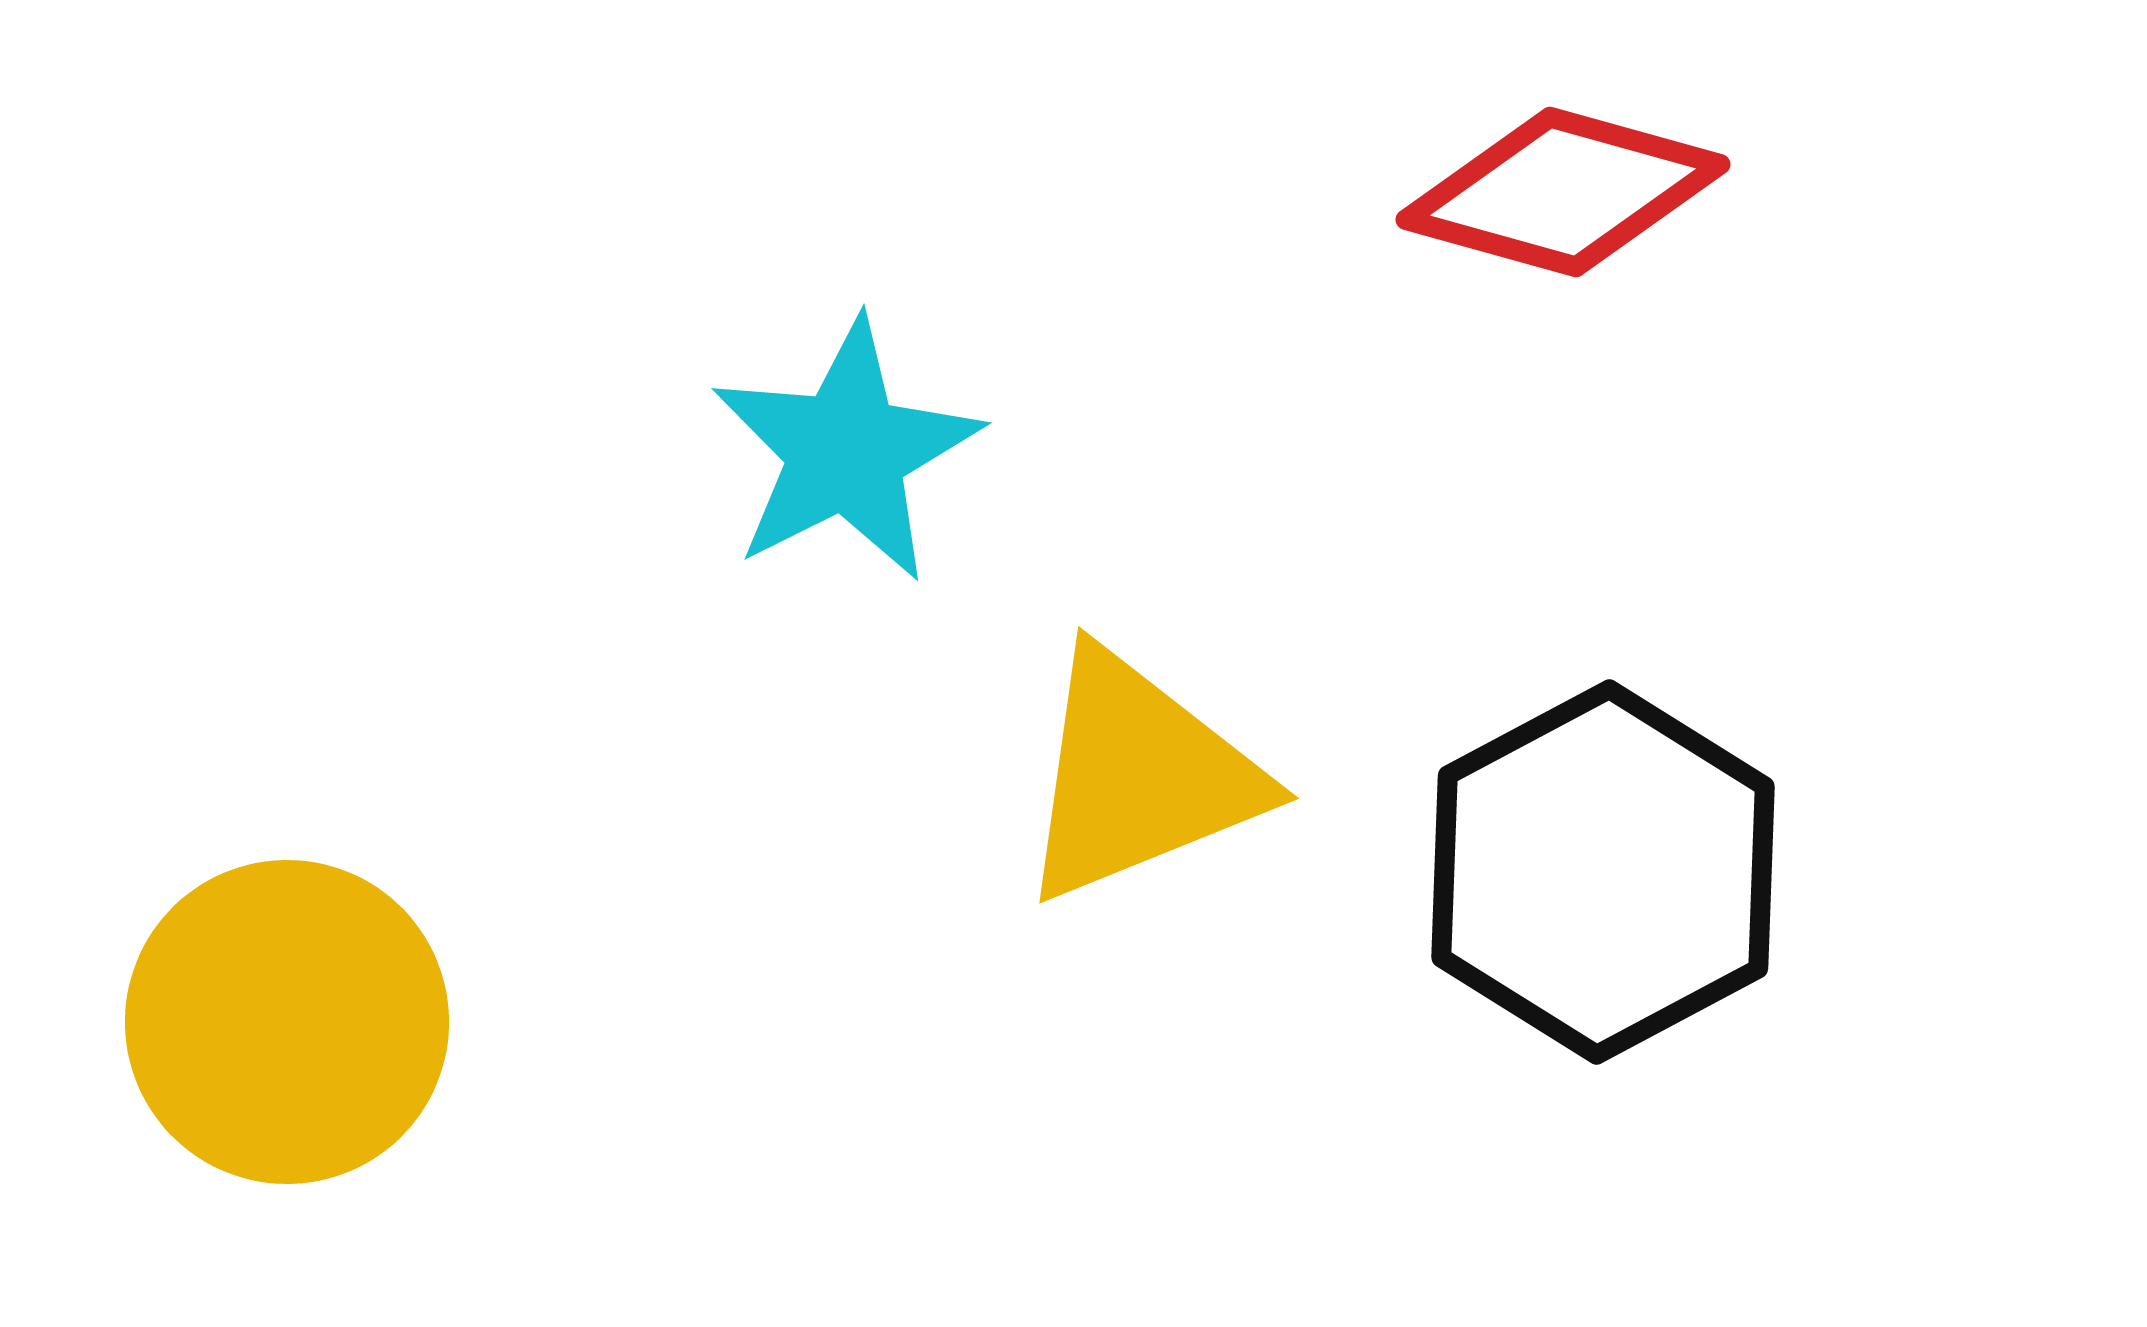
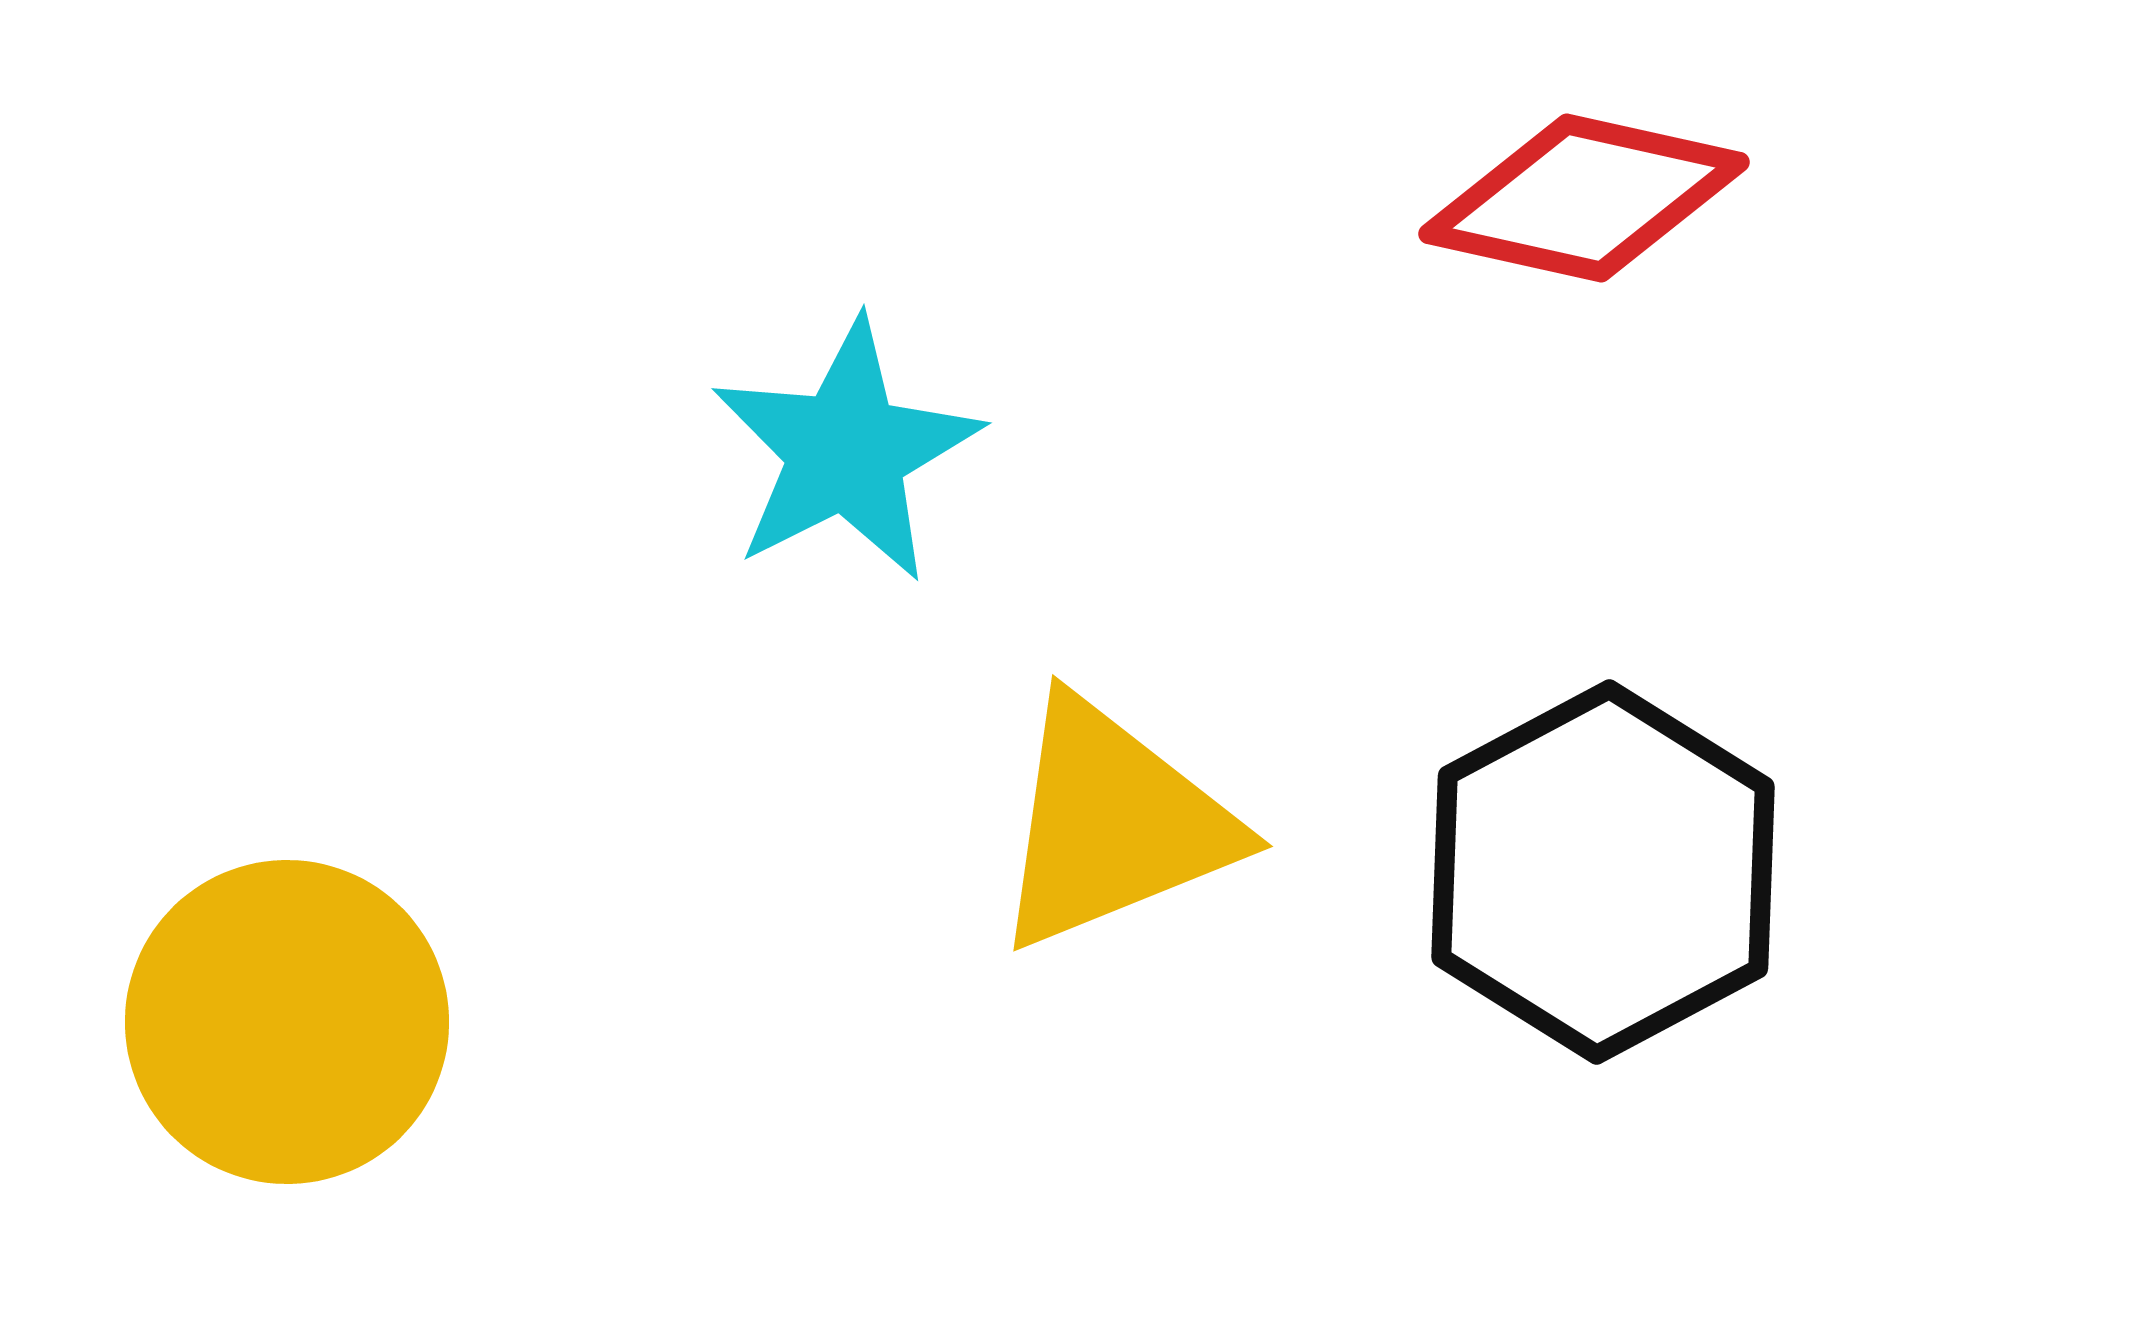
red diamond: moved 21 px right, 6 px down; rotated 3 degrees counterclockwise
yellow triangle: moved 26 px left, 48 px down
